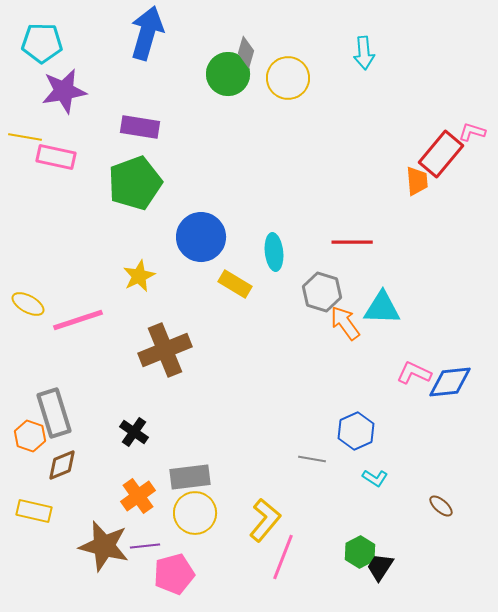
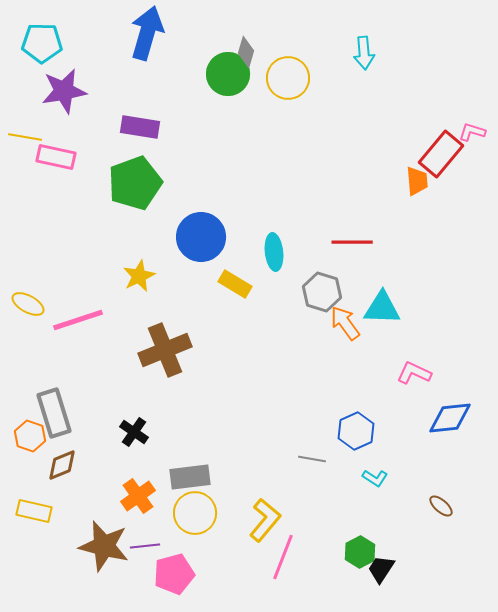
blue diamond at (450, 382): moved 36 px down
black trapezoid at (380, 567): moved 1 px right, 2 px down
